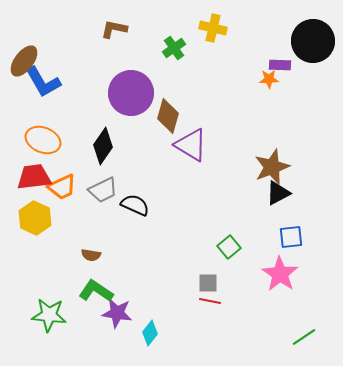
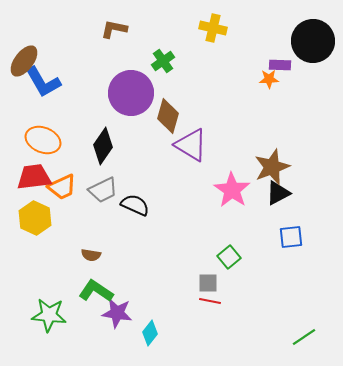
green cross: moved 11 px left, 13 px down
green square: moved 10 px down
pink star: moved 48 px left, 84 px up
